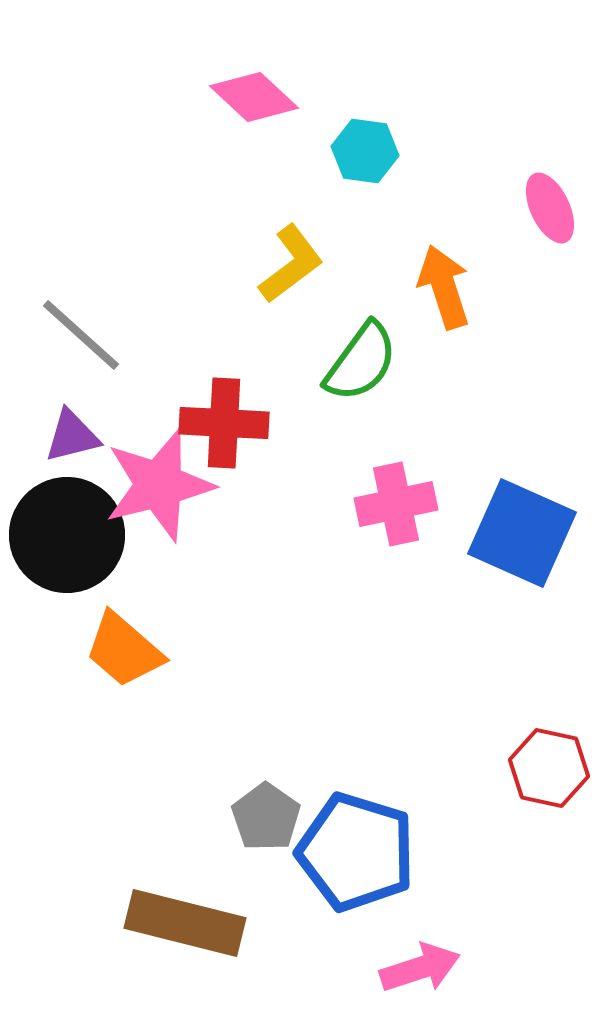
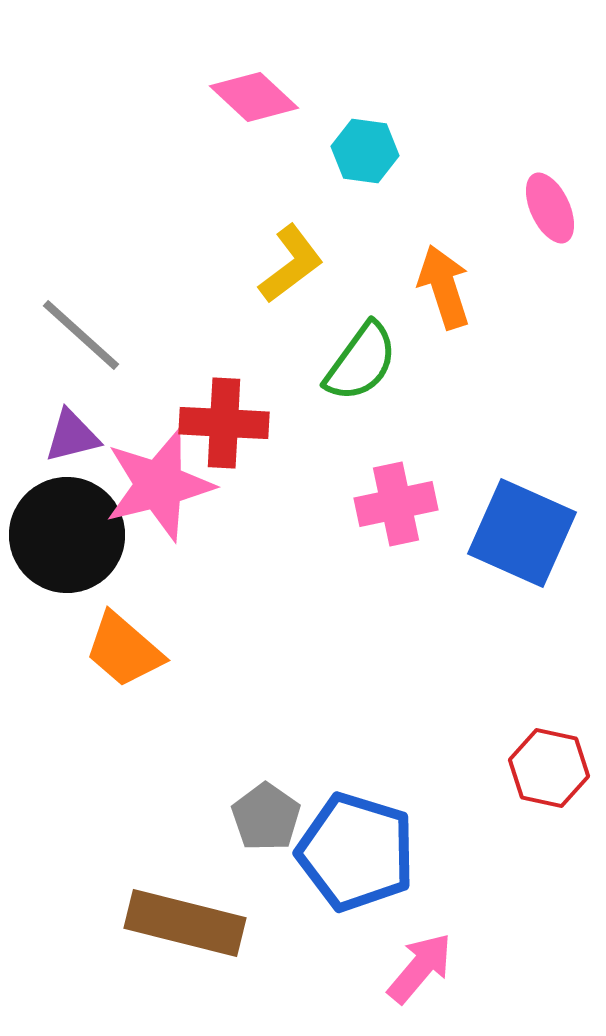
pink arrow: rotated 32 degrees counterclockwise
